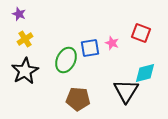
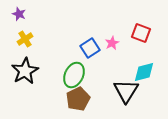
pink star: rotated 24 degrees clockwise
blue square: rotated 24 degrees counterclockwise
green ellipse: moved 8 px right, 15 px down
cyan diamond: moved 1 px left, 1 px up
brown pentagon: rotated 30 degrees counterclockwise
